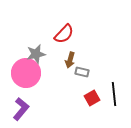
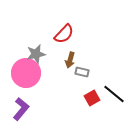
black line: rotated 45 degrees counterclockwise
